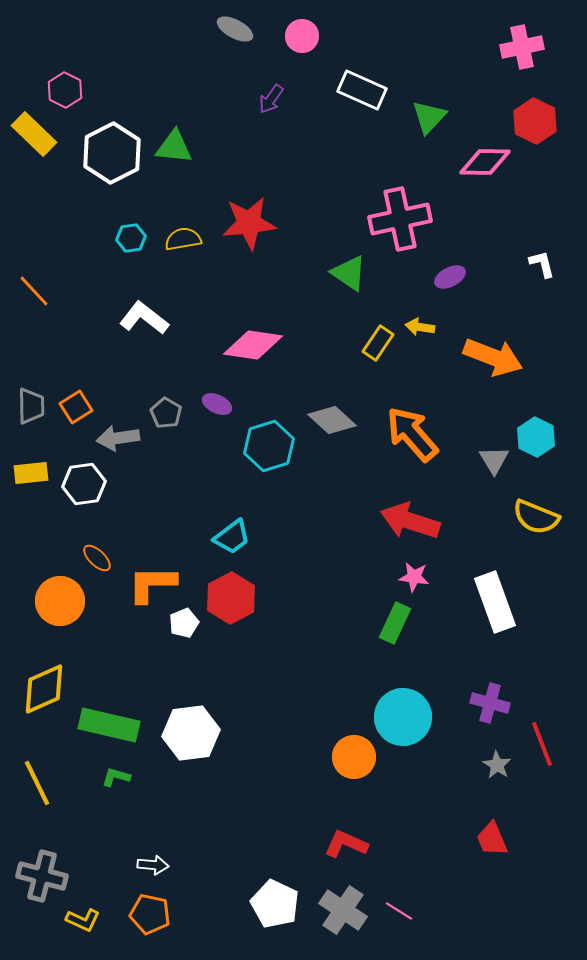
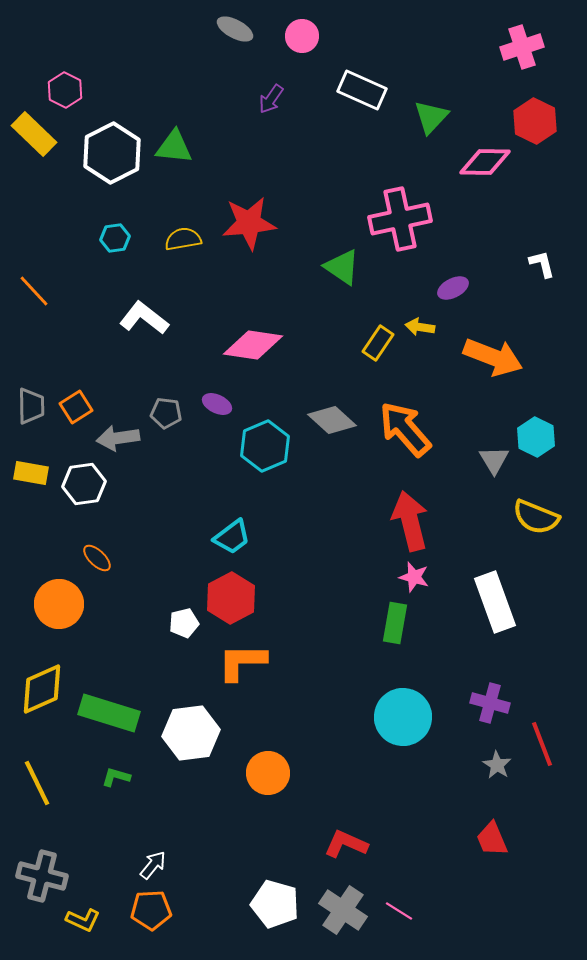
pink cross at (522, 47): rotated 6 degrees counterclockwise
green triangle at (429, 117): moved 2 px right
cyan hexagon at (131, 238): moved 16 px left
green triangle at (349, 273): moved 7 px left, 6 px up
purple ellipse at (450, 277): moved 3 px right, 11 px down
gray pentagon at (166, 413): rotated 24 degrees counterclockwise
orange arrow at (412, 434): moved 7 px left, 5 px up
cyan hexagon at (269, 446): moved 4 px left; rotated 6 degrees counterclockwise
yellow rectangle at (31, 473): rotated 16 degrees clockwise
red arrow at (410, 521): rotated 58 degrees clockwise
pink star at (414, 577): rotated 8 degrees clockwise
orange L-shape at (152, 584): moved 90 px right, 78 px down
orange circle at (60, 601): moved 1 px left, 3 px down
white pentagon at (184, 623): rotated 8 degrees clockwise
green rectangle at (395, 623): rotated 15 degrees counterclockwise
yellow diamond at (44, 689): moved 2 px left
green rectangle at (109, 725): moved 12 px up; rotated 4 degrees clockwise
orange circle at (354, 757): moved 86 px left, 16 px down
white arrow at (153, 865): rotated 56 degrees counterclockwise
white pentagon at (275, 904): rotated 9 degrees counterclockwise
orange pentagon at (150, 914): moved 1 px right, 4 px up; rotated 15 degrees counterclockwise
